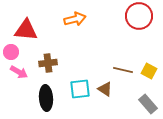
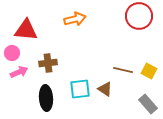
pink circle: moved 1 px right, 1 px down
pink arrow: rotated 54 degrees counterclockwise
